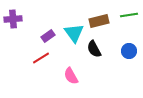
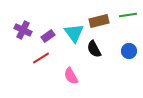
green line: moved 1 px left
purple cross: moved 10 px right, 11 px down; rotated 30 degrees clockwise
